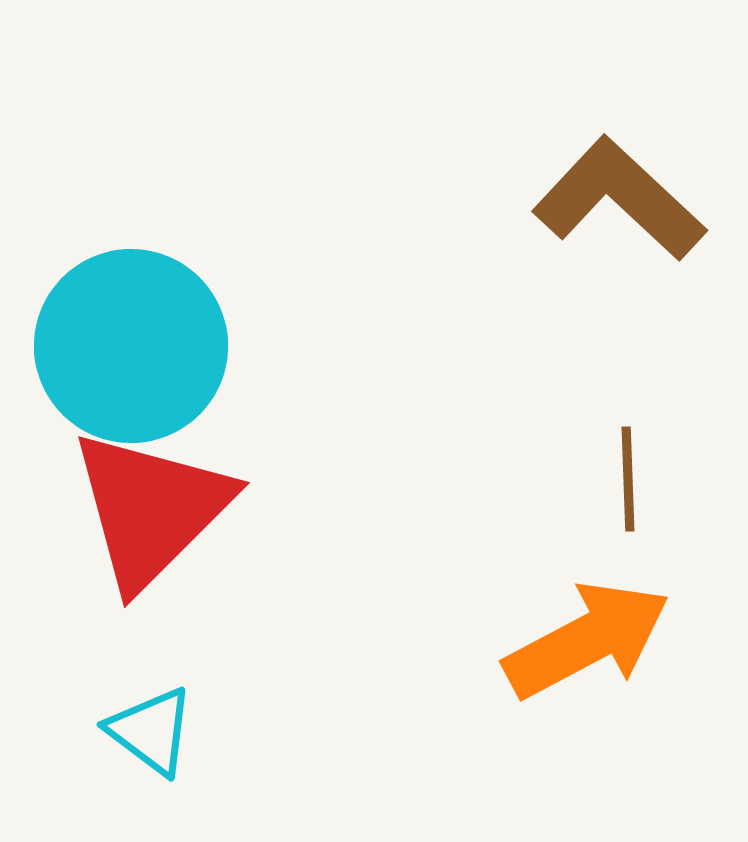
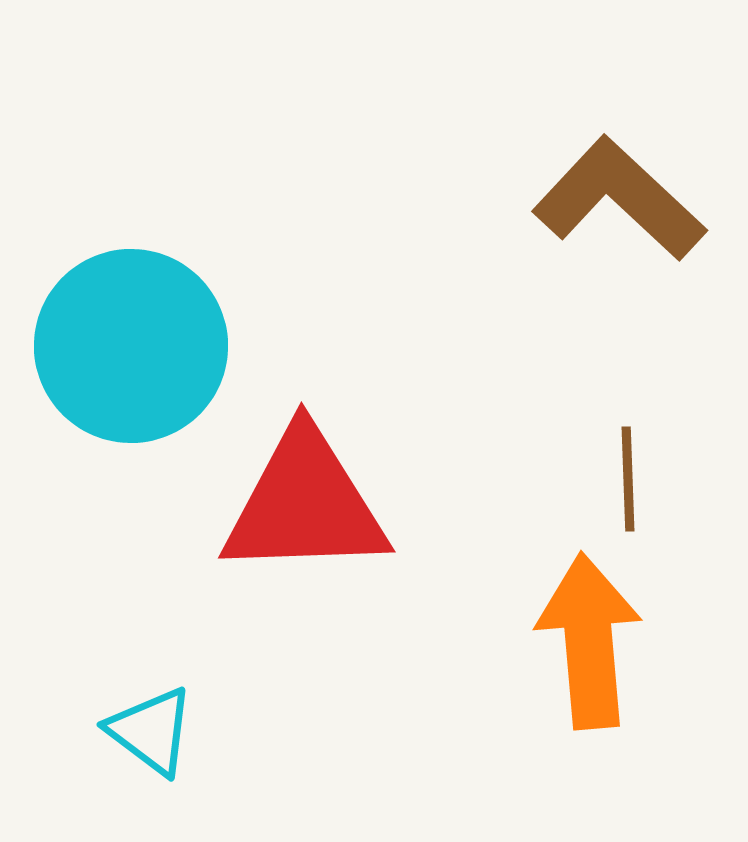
red triangle: moved 154 px right, 5 px up; rotated 43 degrees clockwise
orange arrow: moved 2 px right, 1 px down; rotated 67 degrees counterclockwise
